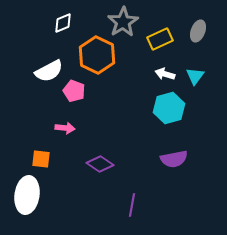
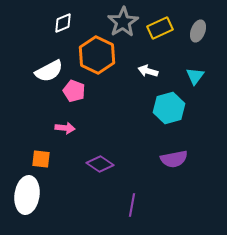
yellow rectangle: moved 11 px up
white arrow: moved 17 px left, 3 px up
